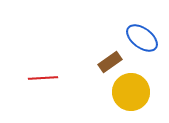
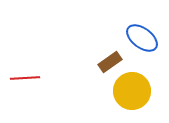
red line: moved 18 px left
yellow circle: moved 1 px right, 1 px up
